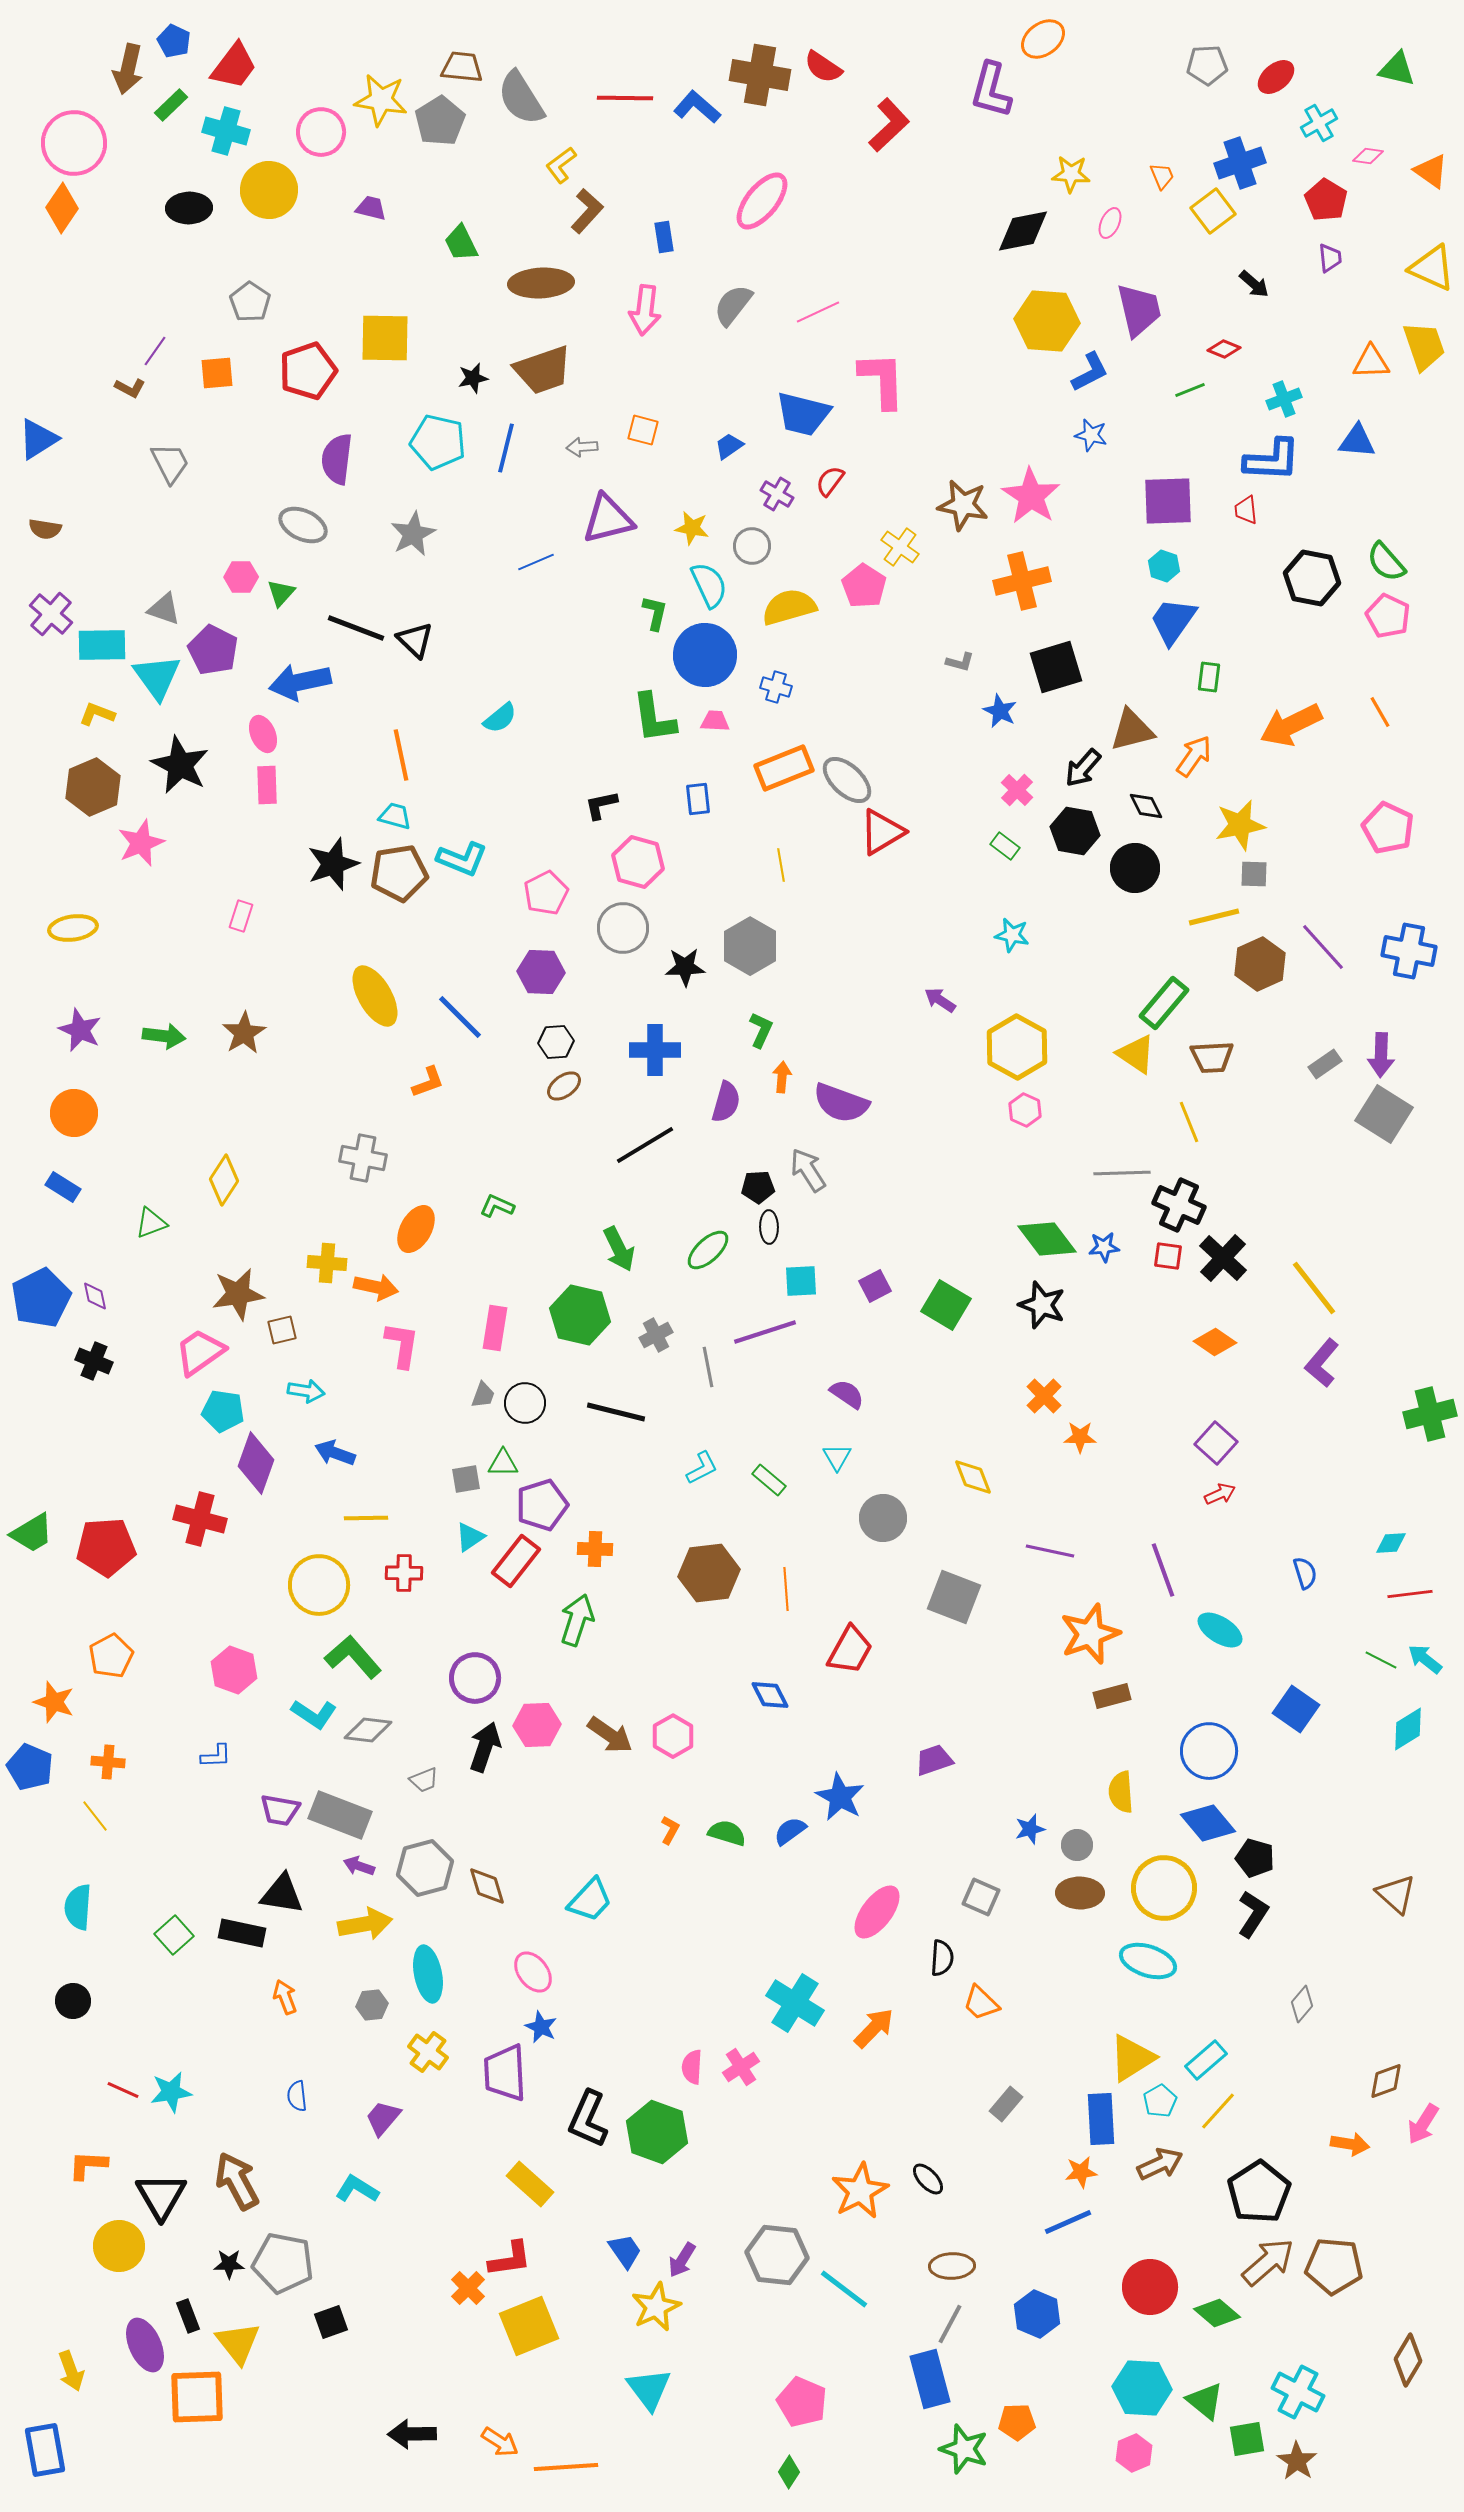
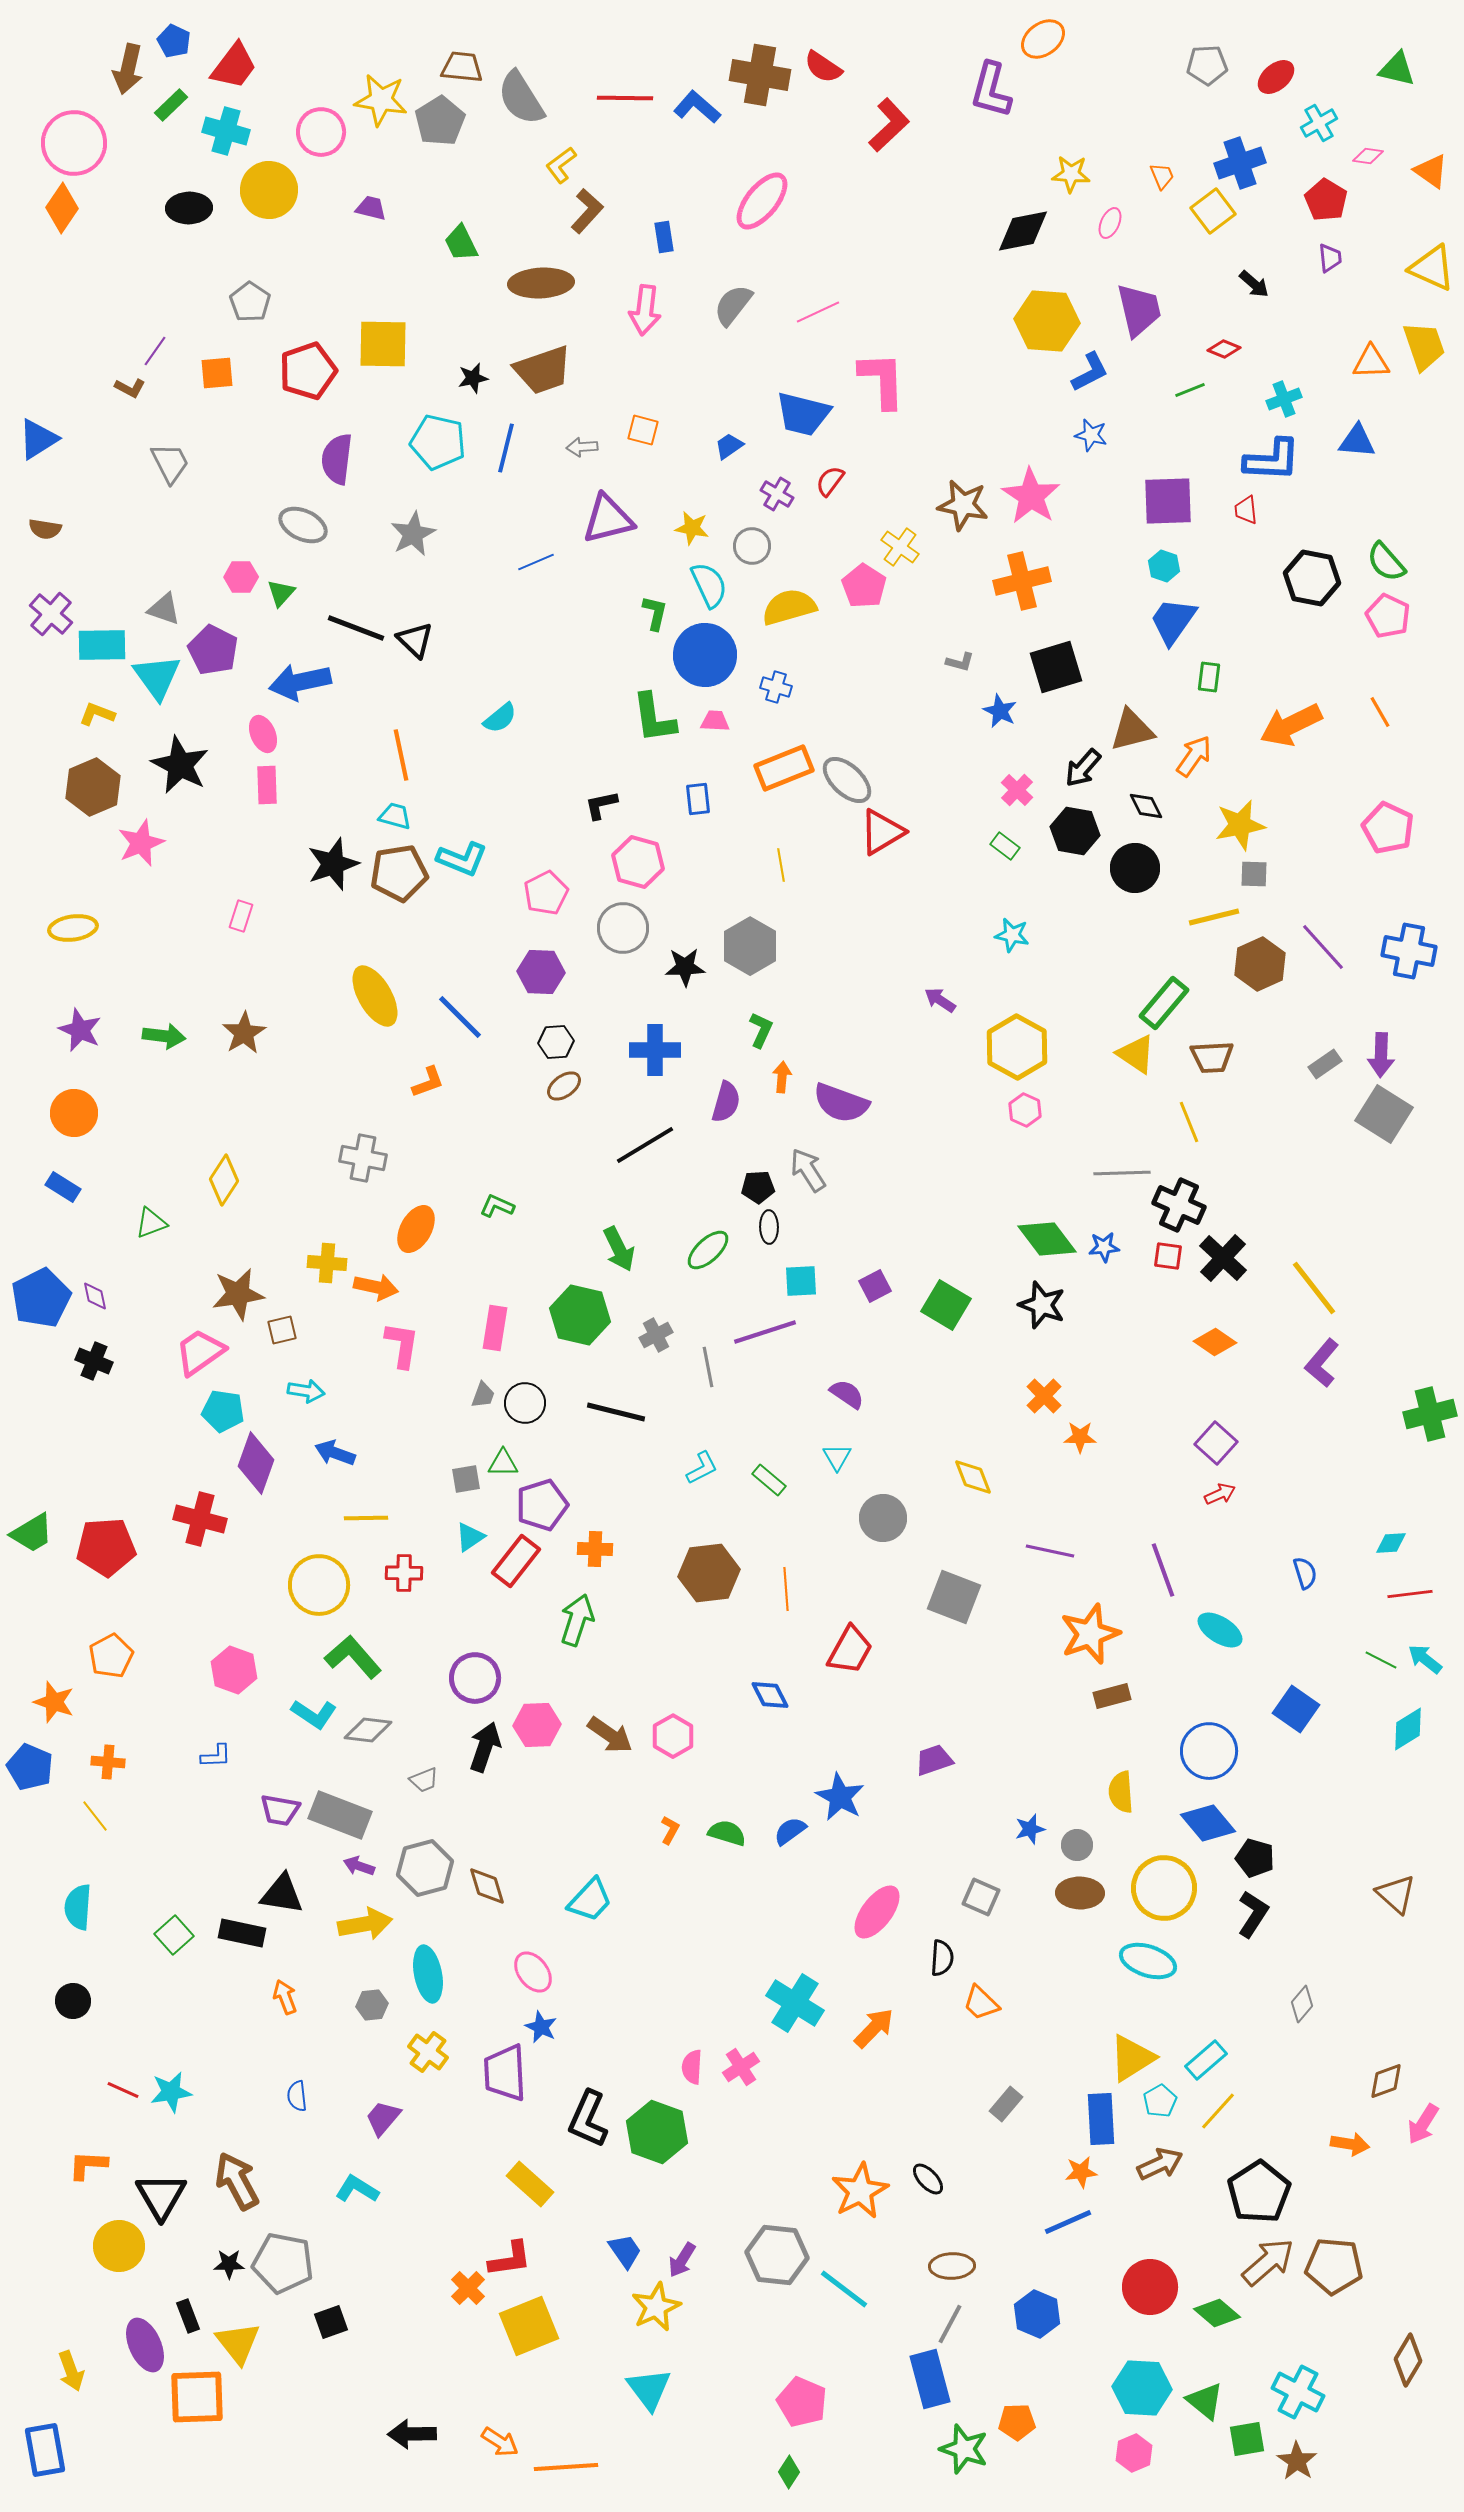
yellow square at (385, 338): moved 2 px left, 6 px down
